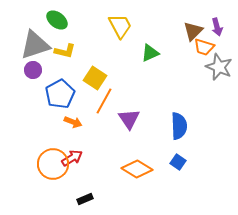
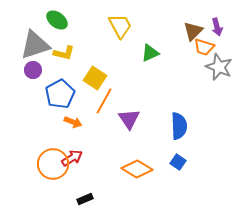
yellow L-shape: moved 1 px left, 2 px down
